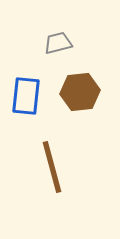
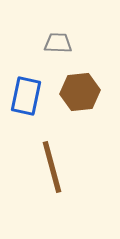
gray trapezoid: rotated 16 degrees clockwise
blue rectangle: rotated 6 degrees clockwise
